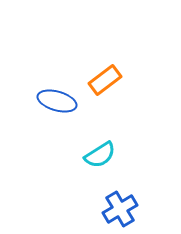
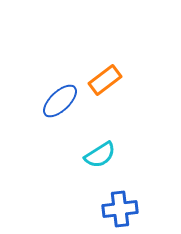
blue ellipse: moved 3 px right; rotated 60 degrees counterclockwise
blue cross: rotated 24 degrees clockwise
